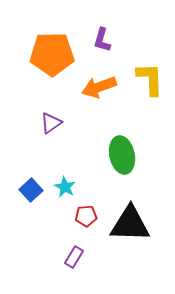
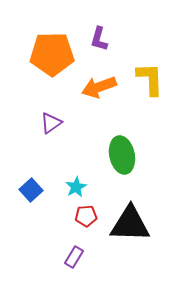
purple L-shape: moved 3 px left, 1 px up
cyan star: moved 11 px right; rotated 15 degrees clockwise
